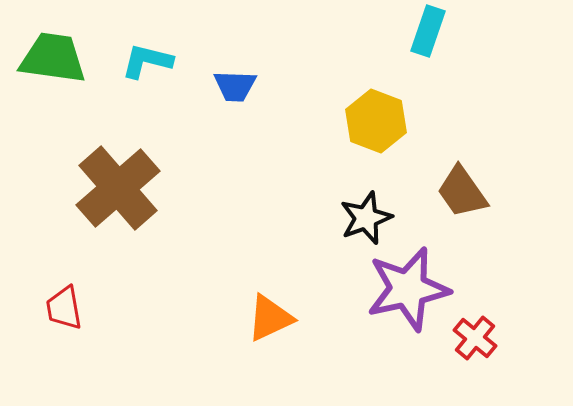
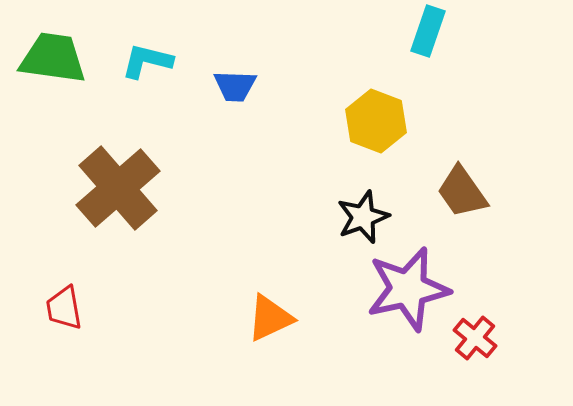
black star: moved 3 px left, 1 px up
